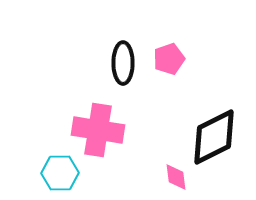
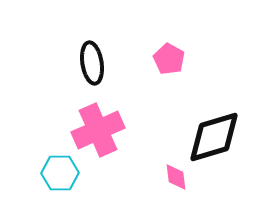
pink pentagon: rotated 24 degrees counterclockwise
black ellipse: moved 31 px left; rotated 9 degrees counterclockwise
pink cross: rotated 33 degrees counterclockwise
black diamond: rotated 10 degrees clockwise
